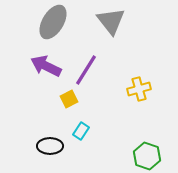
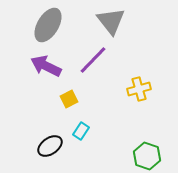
gray ellipse: moved 5 px left, 3 px down
purple line: moved 7 px right, 10 px up; rotated 12 degrees clockwise
black ellipse: rotated 35 degrees counterclockwise
